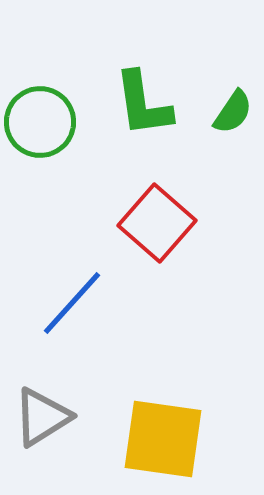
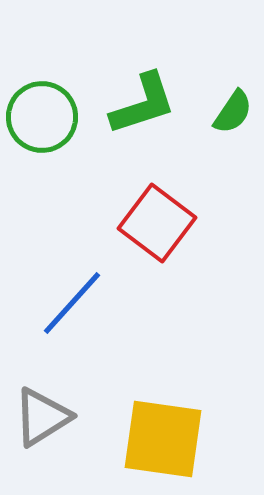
green L-shape: rotated 100 degrees counterclockwise
green circle: moved 2 px right, 5 px up
red square: rotated 4 degrees counterclockwise
